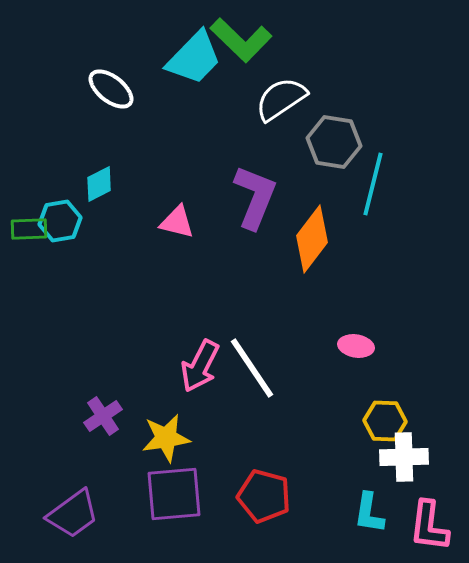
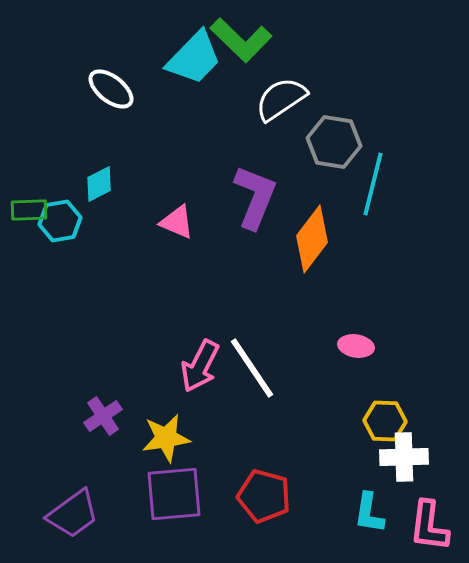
pink triangle: rotated 9 degrees clockwise
green rectangle: moved 19 px up
